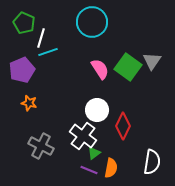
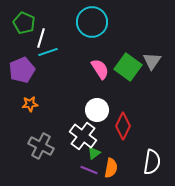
orange star: moved 1 px right, 1 px down; rotated 21 degrees counterclockwise
